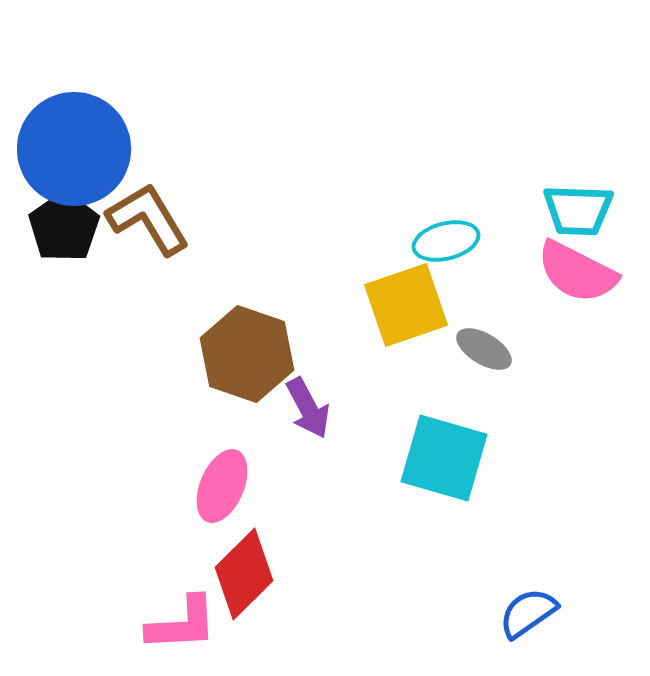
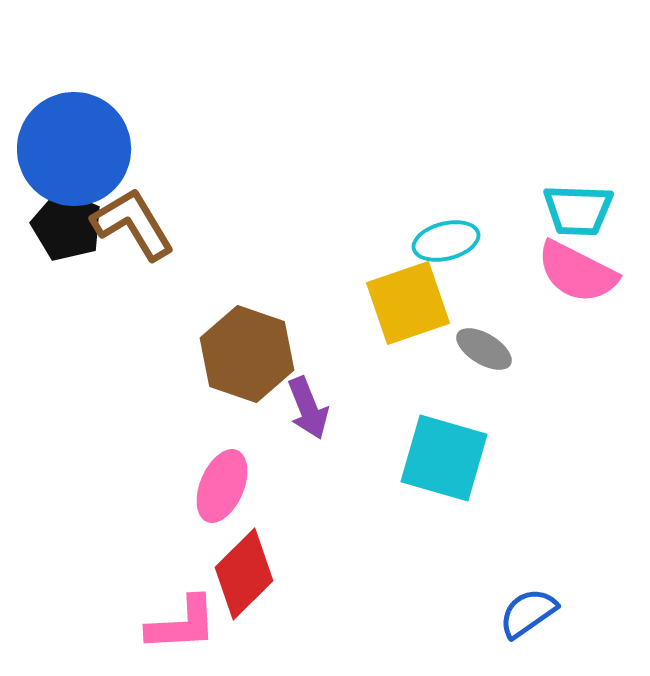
brown L-shape: moved 15 px left, 5 px down
black pentagon: moved 3 px right, 1 px up; rotated 14 degrees counterclockwise
yellow square: moved 2 px right, 2 px up
purple arrow: rotated 6 degrees clockwise
